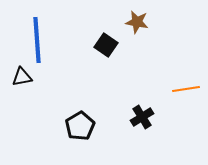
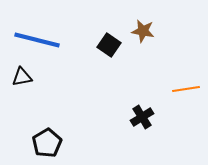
brown star: moved 6 px right, 9 px down
blue line: rotated 72 degrees counterclockwise
black square: moved 3 px right
black pentagon: moved 33 px left, 17 px down
